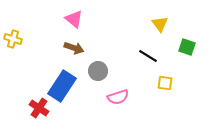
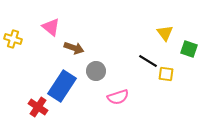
pink triangle: moved 23 px left, 8 px down
yellow triangle: moved 5 px right, 9 px down
green square: moved 2 px right, 2 px down
black line: moved 5 px down
gray circle: moved 2 px left
yellow square: moved 1 px right, 9 px up
red cross: moved 1 px left, 1 px up
